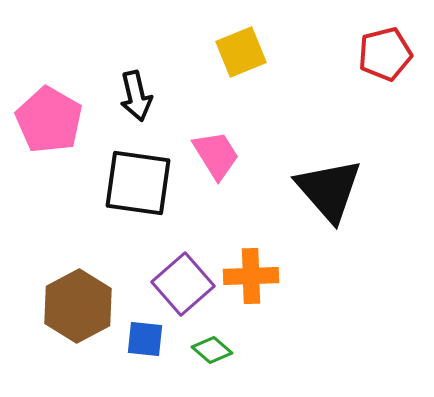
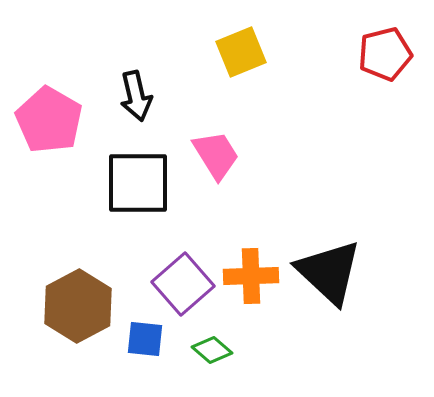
black square: rotated 8 degrees counterclockwise
black triangle: moved 82 px down; rotated 6 degrees counterclockwise
